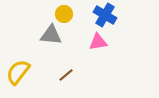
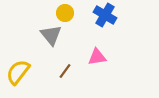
yellow circle: moved 1 px right, 1 px up
gray triangle: rotated 45 degrees clockwise
pink triangle: moved 1 px left, 15 px down
brown line: moved 1 px left, 4 px up; rotated 14 degrees counterclockwise
